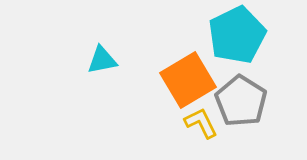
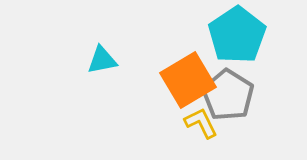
cyan pentagon: rotated 8 degrees counterclockwise
gray pentagon: moved 13 px left, 6 px up
